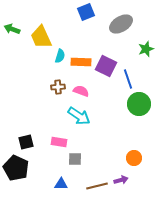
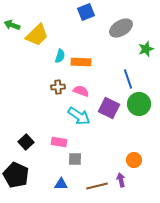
gray ellipse: moved 4 px down
green arrow: moved 4 px up
yellow trapezoid: moved 4 px left, 2 px up; rotated 110 degrees counterclockwise
purple square: moved 3 px right, 42 px down
black square: rotated 28 degrees counterclockwise
orange circle: moved 2 px down
black pentagon: moved 7 px down
purple arrow: rotated 88 degrees counterclockwise
